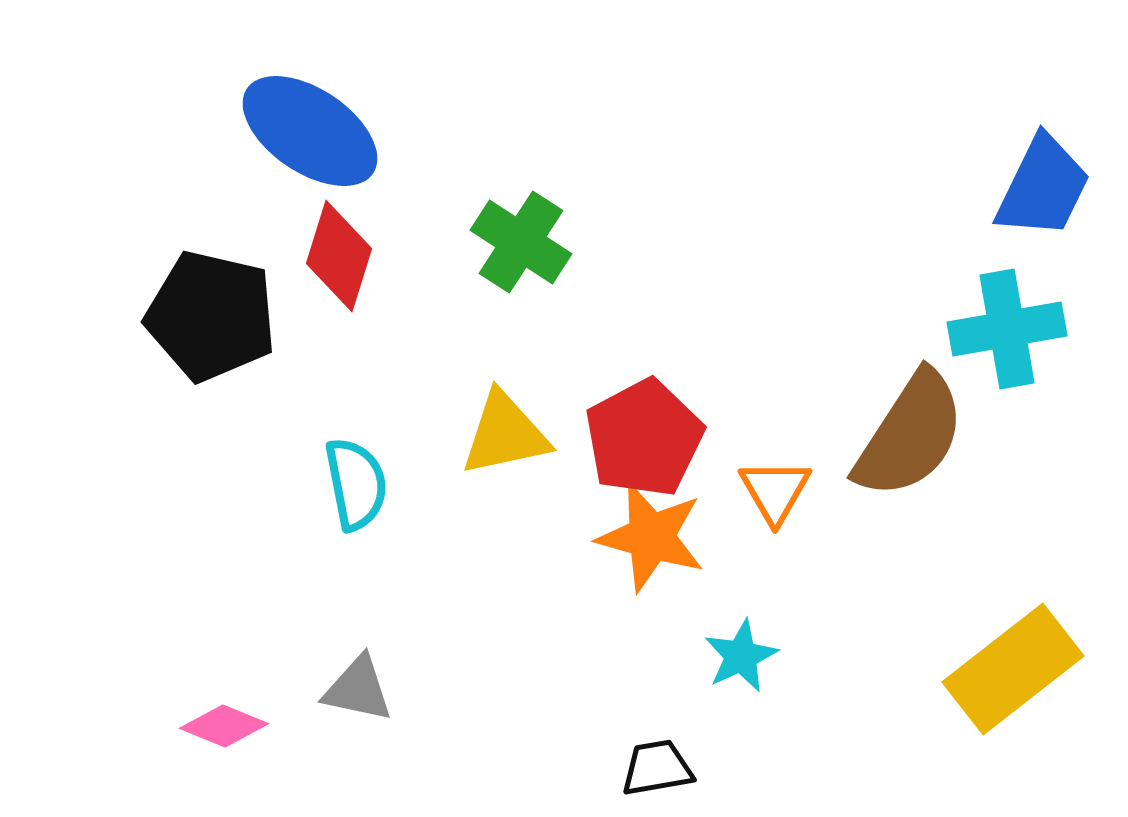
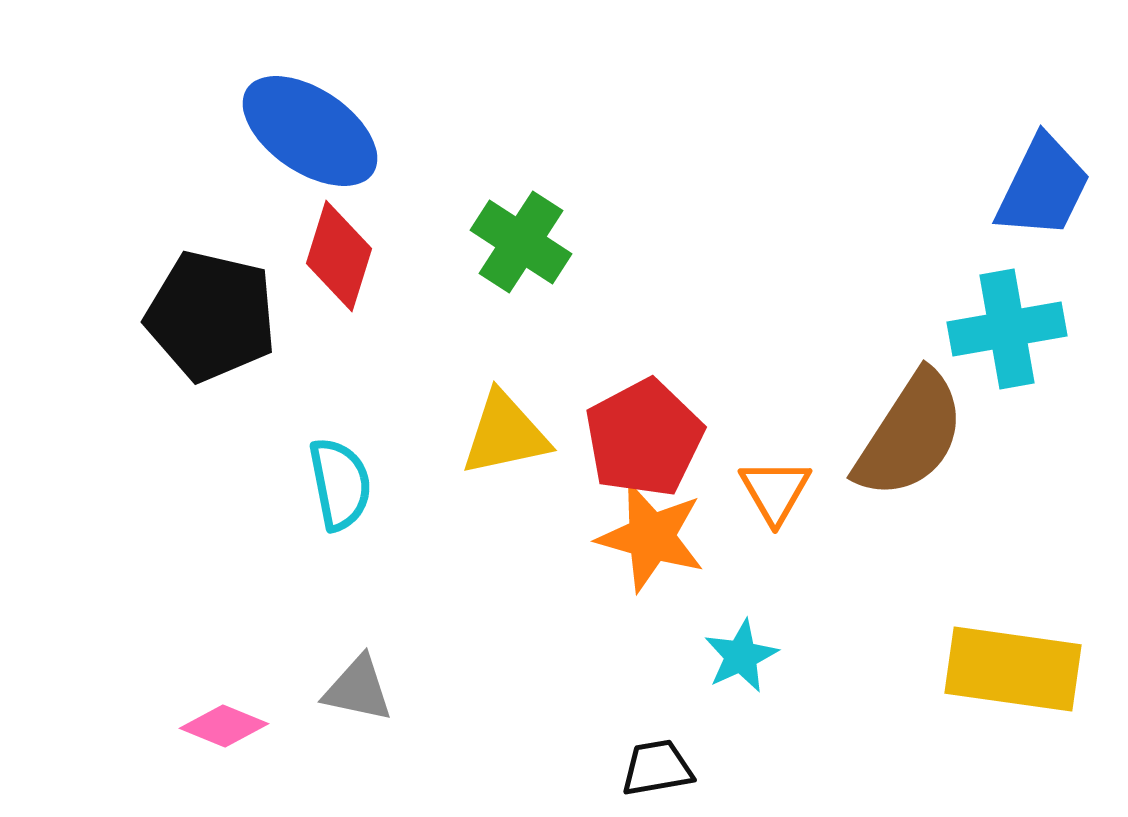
cyan semicircle: moved 16 px left
yellow rectangle: rotated 46 degrees clockwise
